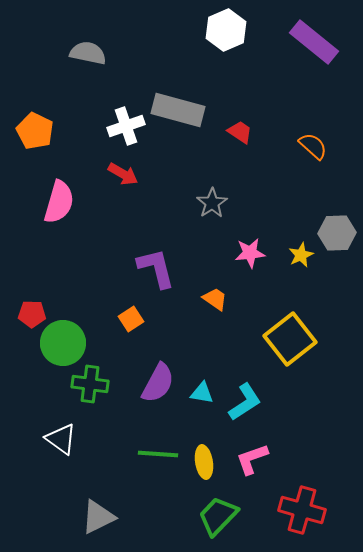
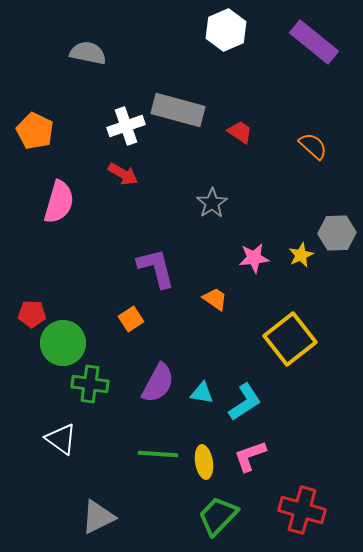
pink star: moved 4 px right, 5 px down
pink L-shape: moved 2 px left, 3 px up
